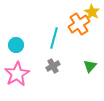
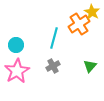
pink star: moved 3 px up
